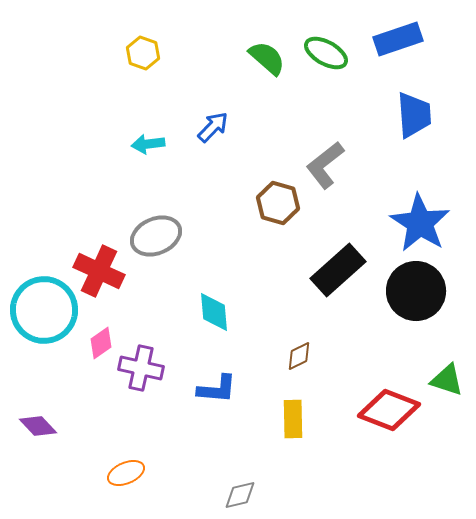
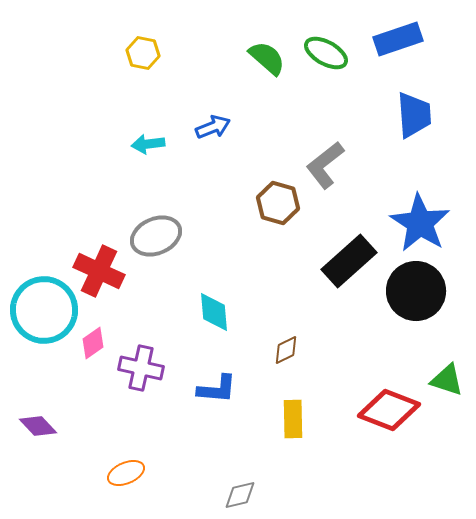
yellow hexagon: rotated 8 degrees counterclockwise
blue arrow: rotated 24 degrees clockwise
black rectangle: moved 11 px right, 9 px up
pink diamond: moved 8 px left
brown diamond: moved 13 px left, 6 px up
